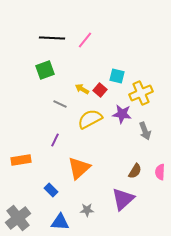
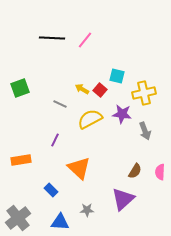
green square: moved 25 px left, 18 px down
yellow cross: moved 3 px right; rotated 10 degrees clockwise
orange triangle: rotated 35 degrees counterclockwise
